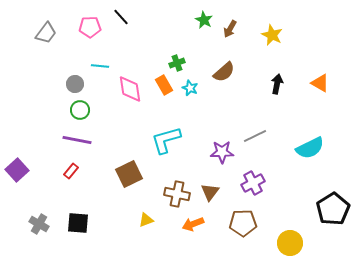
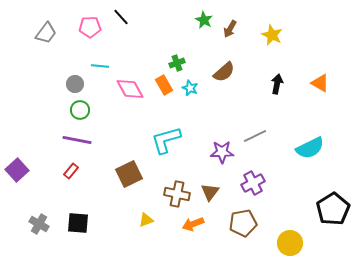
pink diamond: rotated 20 degrees counterclockwise
brown pentagon: rotated 8 degrees counterclockwise
